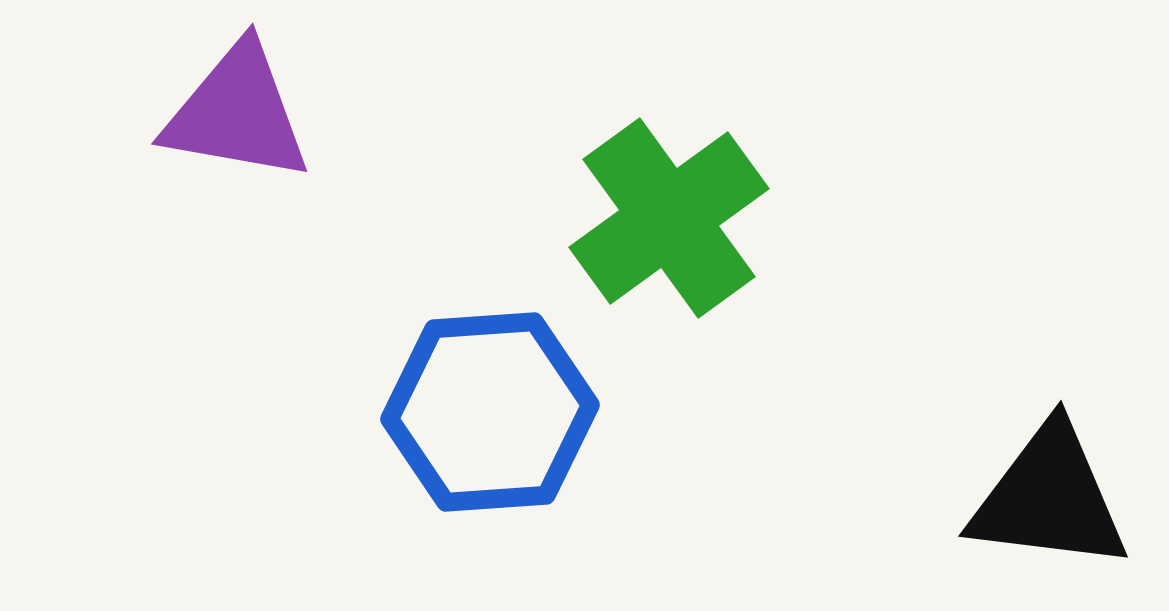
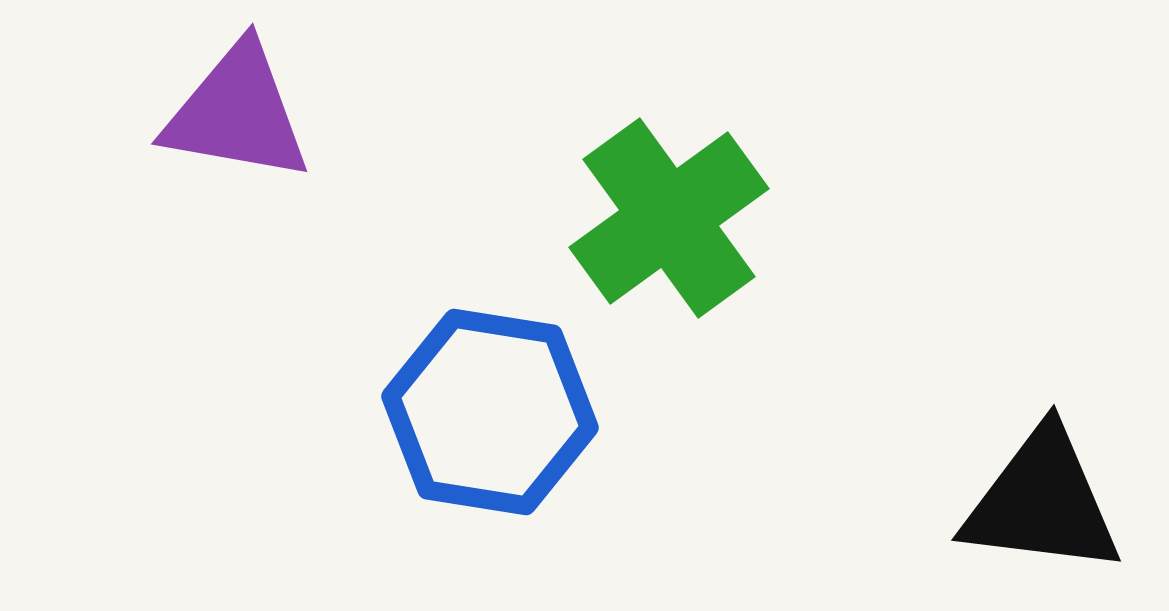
blue hexagon: rotated 13 degrees clockwise
black triangle: moved 7 px left, 4 px down
